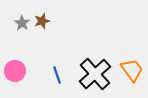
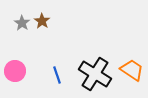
brown star: rotated 21 degrees counterclockwise
orange trapezoid: rotated 20 degrees counterclockwise
black cross: rotated 16 degrees counterclockwise
